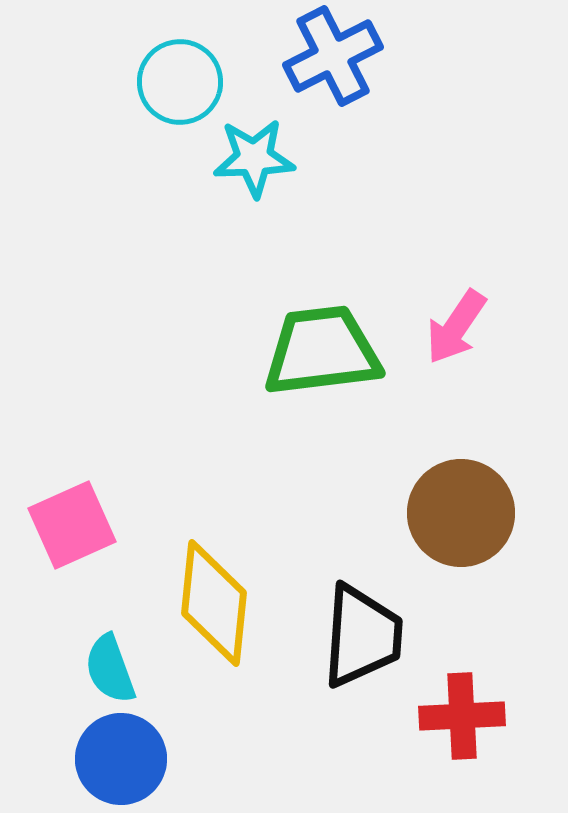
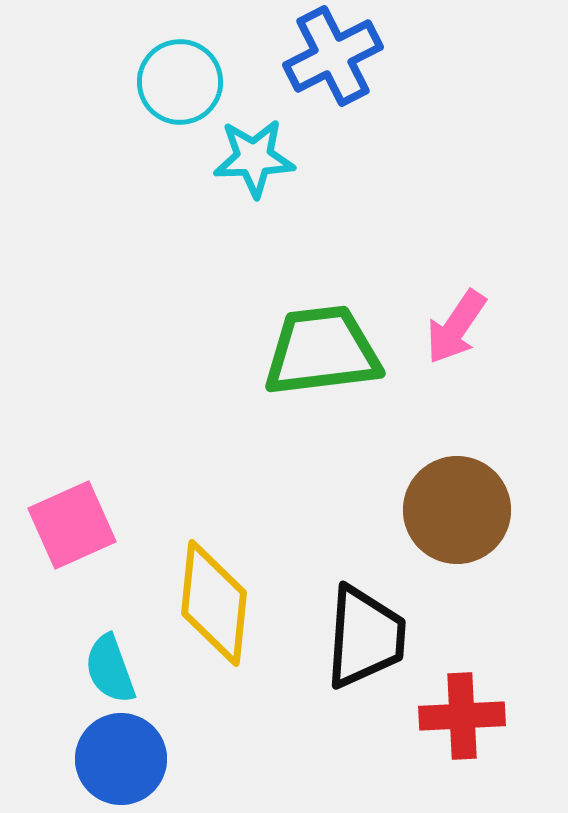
brown circle: moved 4 px left, 3 px up
black trapezoid: moved 3 px right, 1 px down
